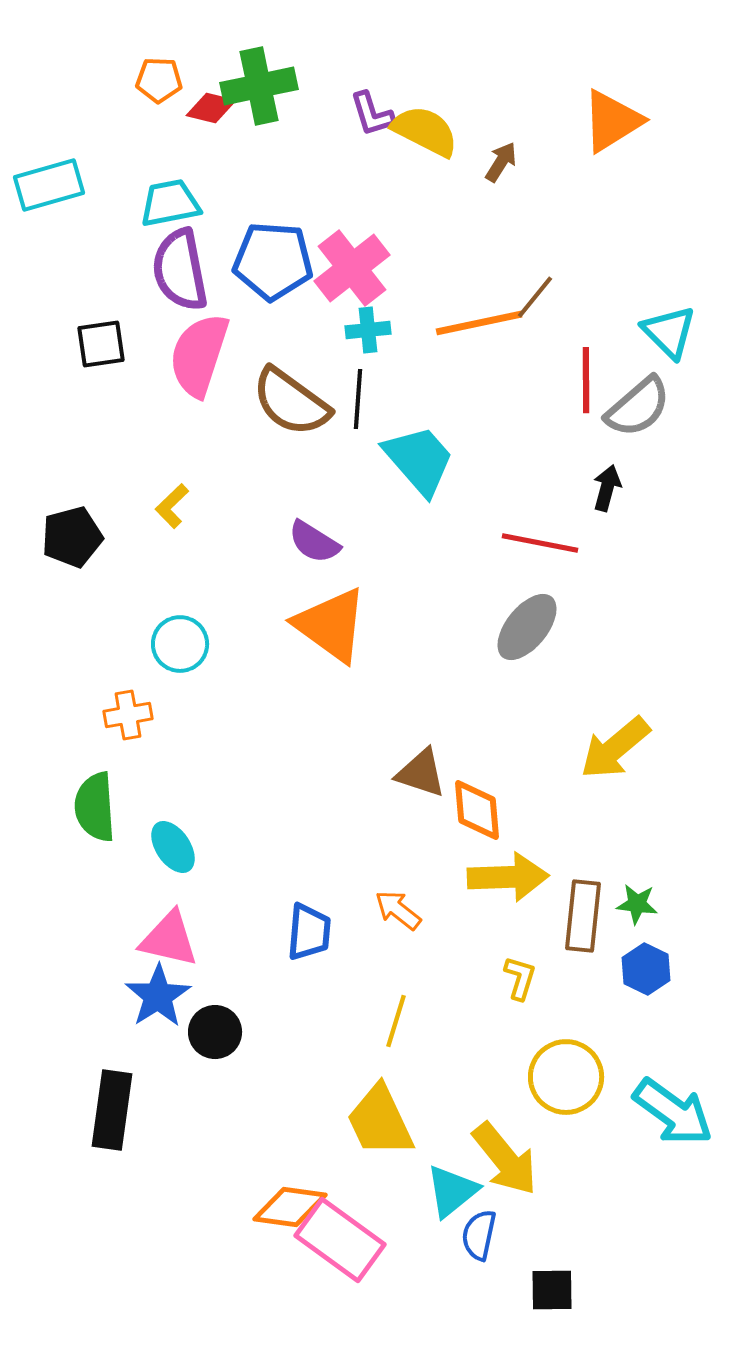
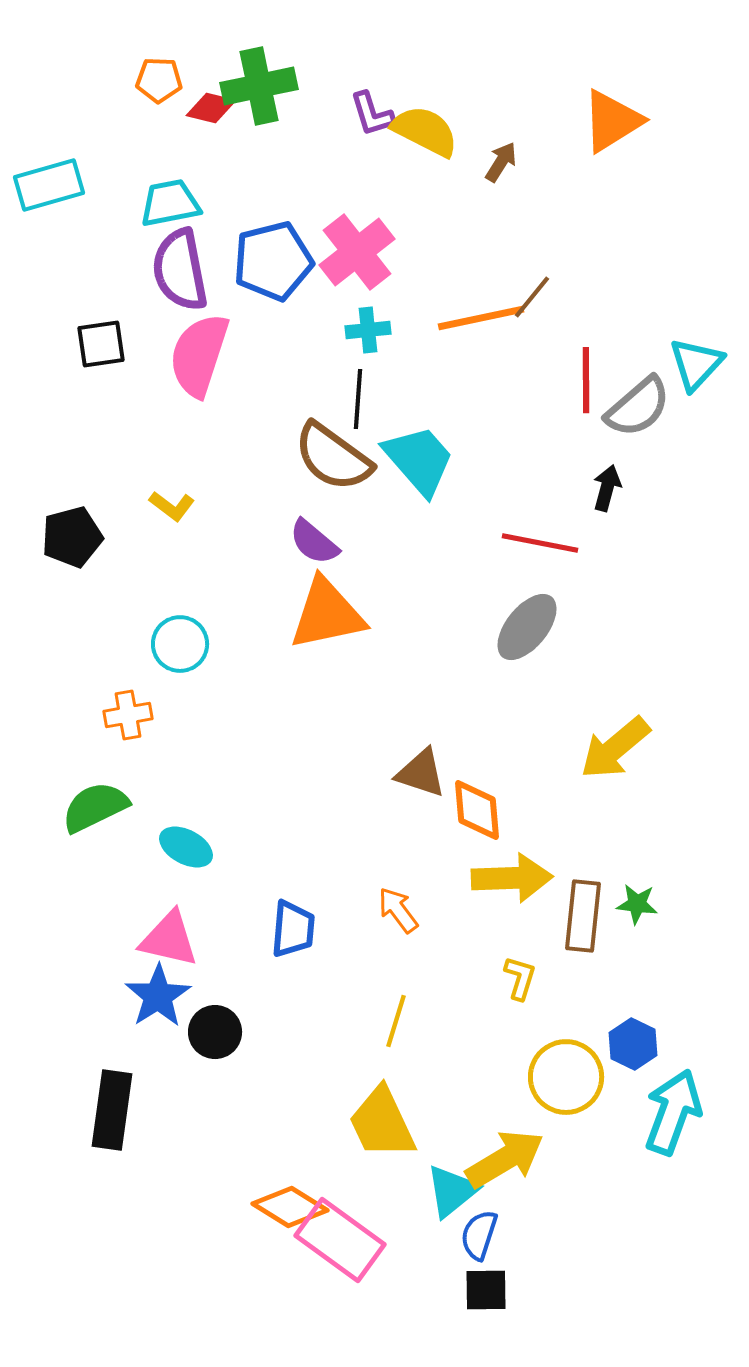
blue pentagon at (273, 261): rotated 18 degrees counterclockwise
pink cross at (352, 268): moved 5 px right, 16 px up
brown line at (535, 297): moved 3 px left
orange line at (479, 323): moved 2 px right, 5 px up
cyan triangle at (669, 332): moved 27 px right, 32 px down; rotated 28 degrees clockwise
brown semicircle at (291, 402): moved 42 px right, 55 px down
yellow L-shape at (172, 506): rotated 99 degrees counterclockwise
purple semicircle at (314, 542): rotated 8 degrees clockwise
orange triangle at (331, 625): moved 4 px left, 11 px up; rotated 48 degrees counterclockwise
green semicircle at (95, 807): rotated 68 degrees clockwise
cyan ellipse at (173, 847): moved 13 px right; rotated 28 degrees counterclockwise
yellow arrow at (508, 877): moved 4 px right, 1 px down
orange arrow at (398, 910): rotated 15 degrees clockwise
blue trapezoid at (309, 932): moved 16 px left, 3 px up
blue hexagon at (646, 969): moved 13 px left, 75 px down
cyan arrow at (673, 1112): rotated 106 degrees counterclockwise
yellow trapezoid at (380, 1121): moved 2 px right, 2 px down
yellow arrow at (505, 1159): rotated 82 degrees counterclockwise
orange diamond at (290, 1207): rotated 24 degrees clockwise
blue semicircle at (479, 1235): rotated 6 degrees clockwise
black square at (552, 1290): moved 66 px left
